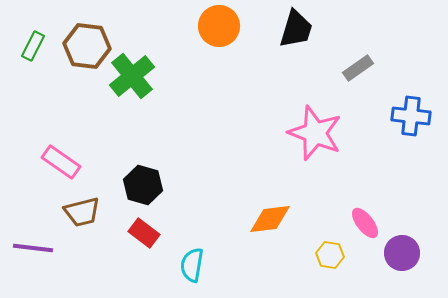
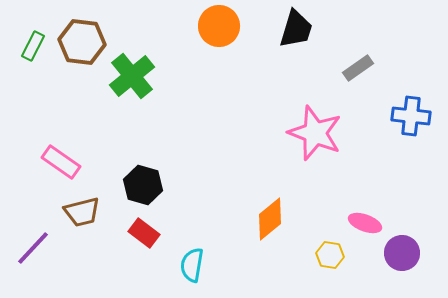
brown hexagon: moved 5 px left, 4 px up
orange diamond: rotated 33 degrees counterclockwise
pink ellipse: rotated 32 degrees counterclockwise
purple line: rotated 54 degrees counterclockwise
